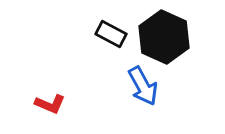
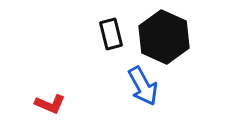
black rectangle: rotated 48 degrees clockwise
